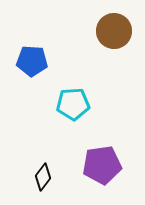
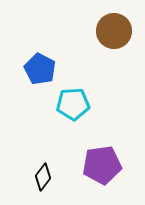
blue pentagon: moved 8 px right, 8 px down; rotated 24 degrees clockwise
